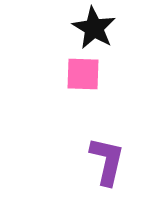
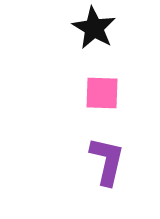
pink square: moved 19 px right, 19 px down
